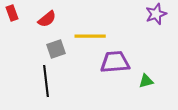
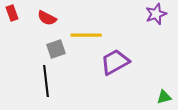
red semicircle: moved 1 px up; rotated 66 degrees clockwise
yellow line: moved 4 px left, 1 px up
purple trapezoid: rotated 24 degrees counterclockwise
green triangle: moved 18 px right, 16 px down
